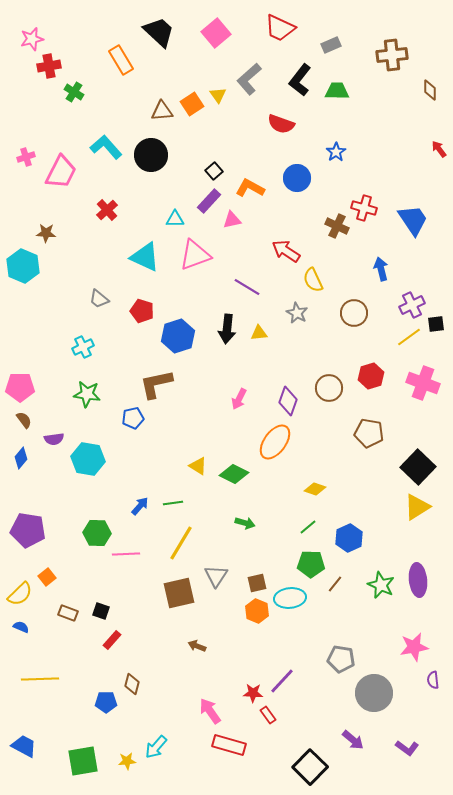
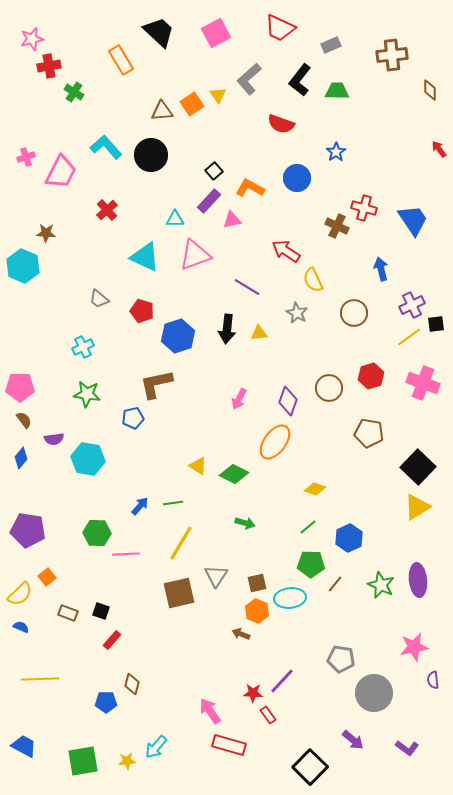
pink square at (216, 33): rotated 12 degrees clockwise
brown arrow at (197, 646): moved 44 px right, 12 px up
